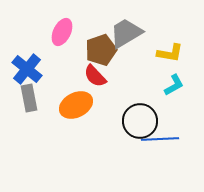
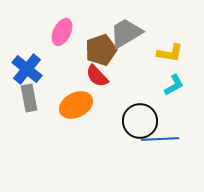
red semicircle: moved 2 px right
